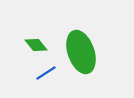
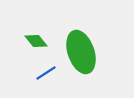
green diamond: moved 4 px up
